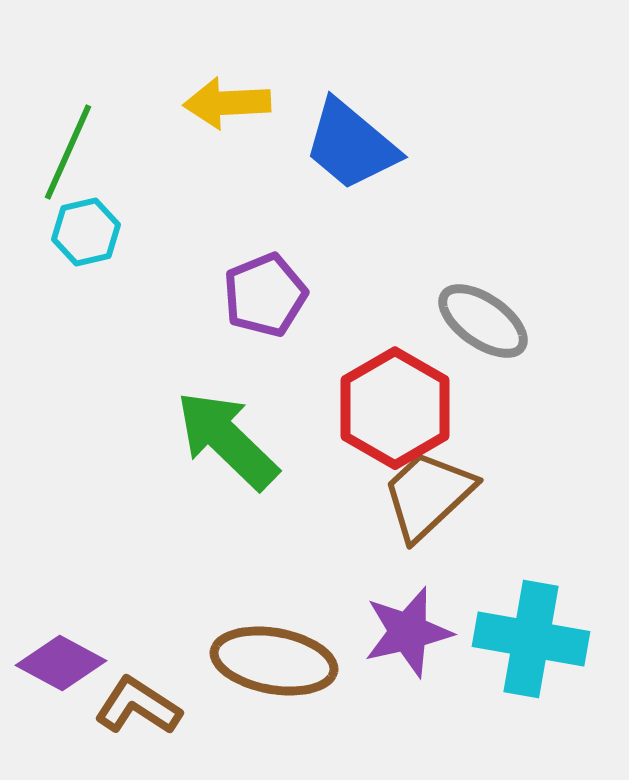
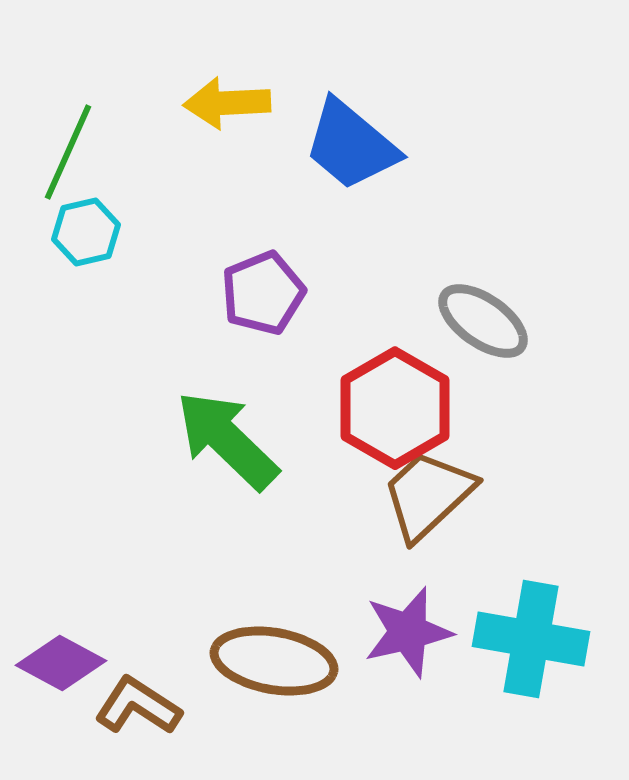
purple pentagon: moved 2 px left, 2 px up
